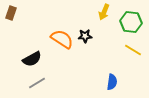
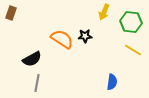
gray line: rotated 48 degrees counterclockwise
